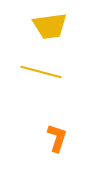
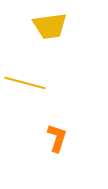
yellow line: moved 16 px left, 11 px down
